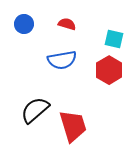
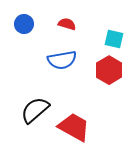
red trapezoid: moved 1 px right, 1 px down; rotated 44 degrees counterclockwise
